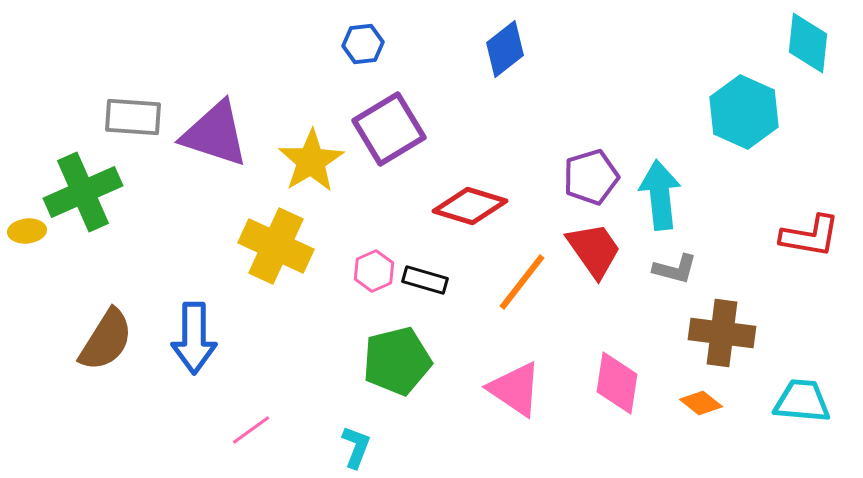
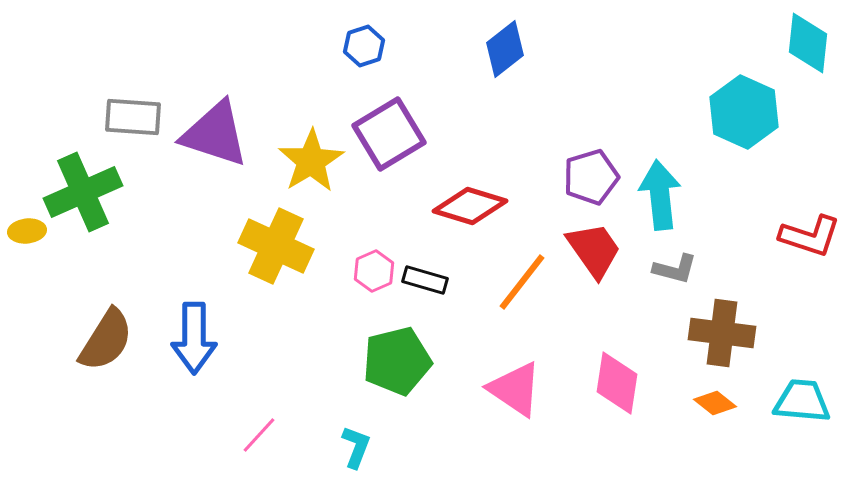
blue hexagon: moved 1 px right, 2 px down; rotated 12 degrees counterclockwise
purple square: moved 5 px down
red L-shape: rotated 8 degrees clockwise
orange diamond: moved 14 px right
pink line: moved 8 px right, 5 px down; rotated 12 degrees counterclockwise
